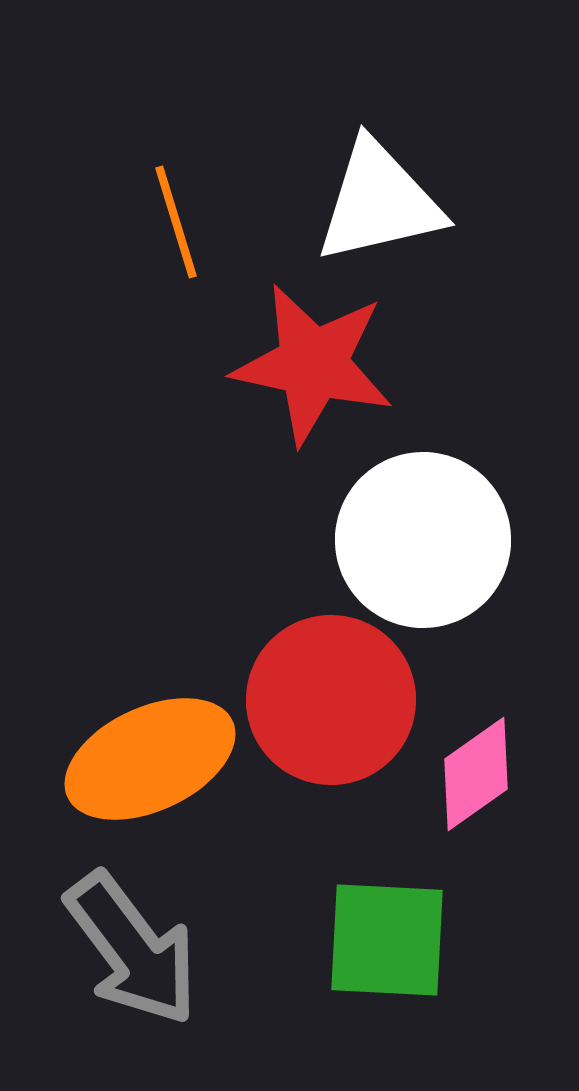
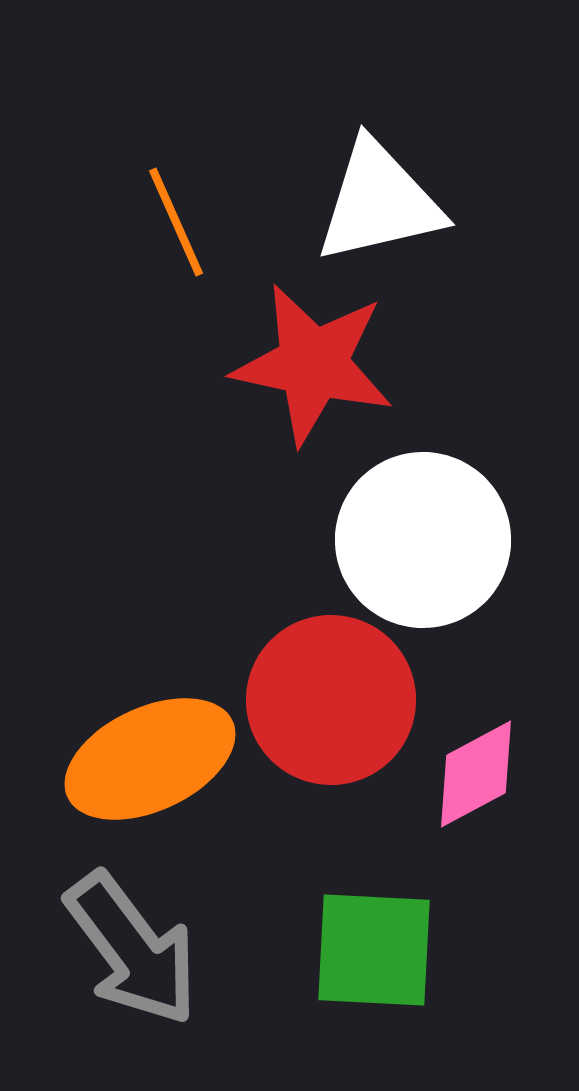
orange line: rotated 7 degrees counterclockwise
pink diamond: rotated 7 degrees clockwise
green square: moved 13 px left, 10 px down
